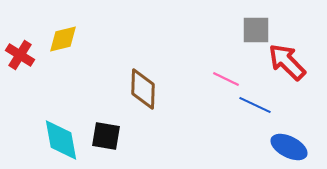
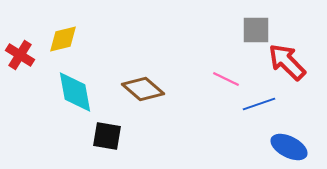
brown diamond: rotated 51 degrees counterclockwise
blue line: moved 4 px right, 1 px up; rotated 44 degrees counterclockwise
black square: moved 1 px right
cyan diamond: moved 14 px right, 48 px up
